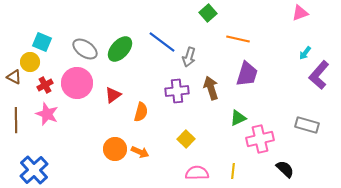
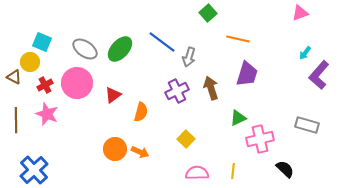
purple cross: rotated 20 degrees counterclockwise
